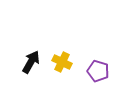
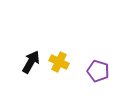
yellow cross: moved 3 px left
